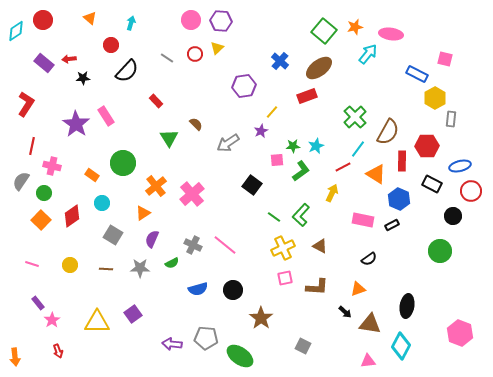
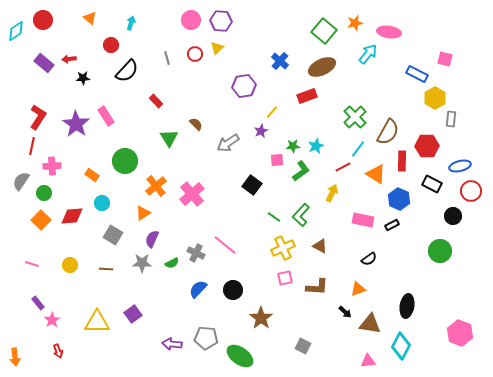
orange star at (355, 27): moved 4 px up
pink ellipse at (391, 34): moved 2 px left, 2 px up
gray line at (167, 58): rotated 40 degrees clockwise
brown ellipse at (319, 68): moved 3 px right, 1 px up; rotated 12 degrees clockwise
red L-shape at (26, 104): moved 12 px right, 13 px down
green circle at (123, 163): moved 2 px right, 2 px up
pink cross at (52, 166): rotated 18 degrees counterclockwise
red diamond at (72, 216): rotated 30 degrees clockwise
gray cross at (193, 245): moved 3 px right, 8 px down
gray star at (140, 268): moved 2 px right, 5 px up
blue semicircle at (198, 289): rotated 150 degrees clockwise
